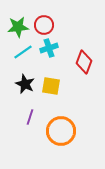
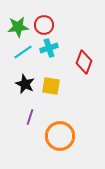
orange circle: moved 1 px left, 5 px down
